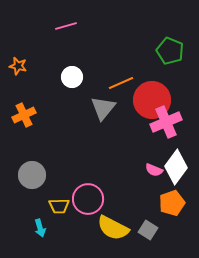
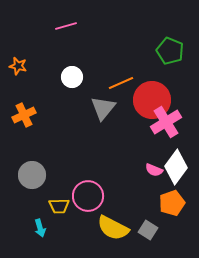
pink cross: rotated 8 degrees counterclockwise
pink circle: moved 3 px up
